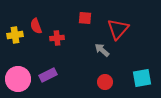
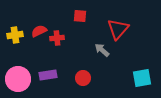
red square: moved 5 px left, 2 px up
red semicircle: moved 3 px right, 5 px down; rotated 84 degrees clockwise
purple rectangle: rotated 18 degrees clockwise
red circle: moved 22 px left, 4 px up
